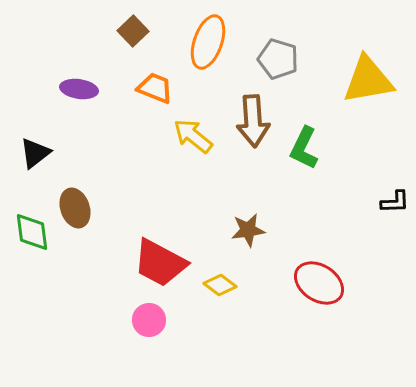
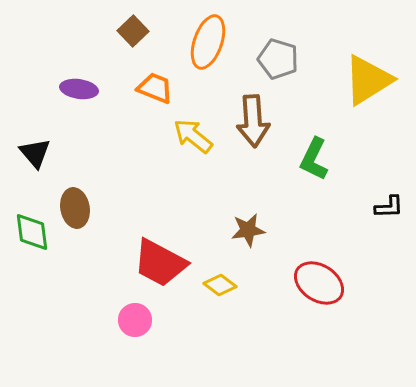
yellow triangle: rotated 22 degrees counterclockwise
green L-shape: moved 10 px right, 11 px down
black triangle: rotated 32 degrees counterclockwise
black L-shape: moved 6 px left, 5 px down
brown ellipse: rotated 9 degrees clockwise
pink circle: moved 14 px left
